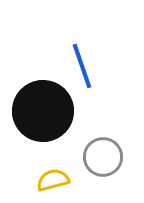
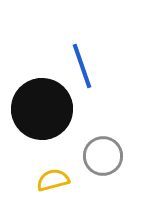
black circle: moved 1 px left, 2 px up
gray circle: moved 1 px up
